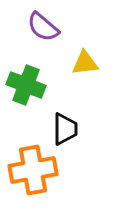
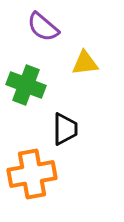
orange cross: moved 1 px left, 4 px down
